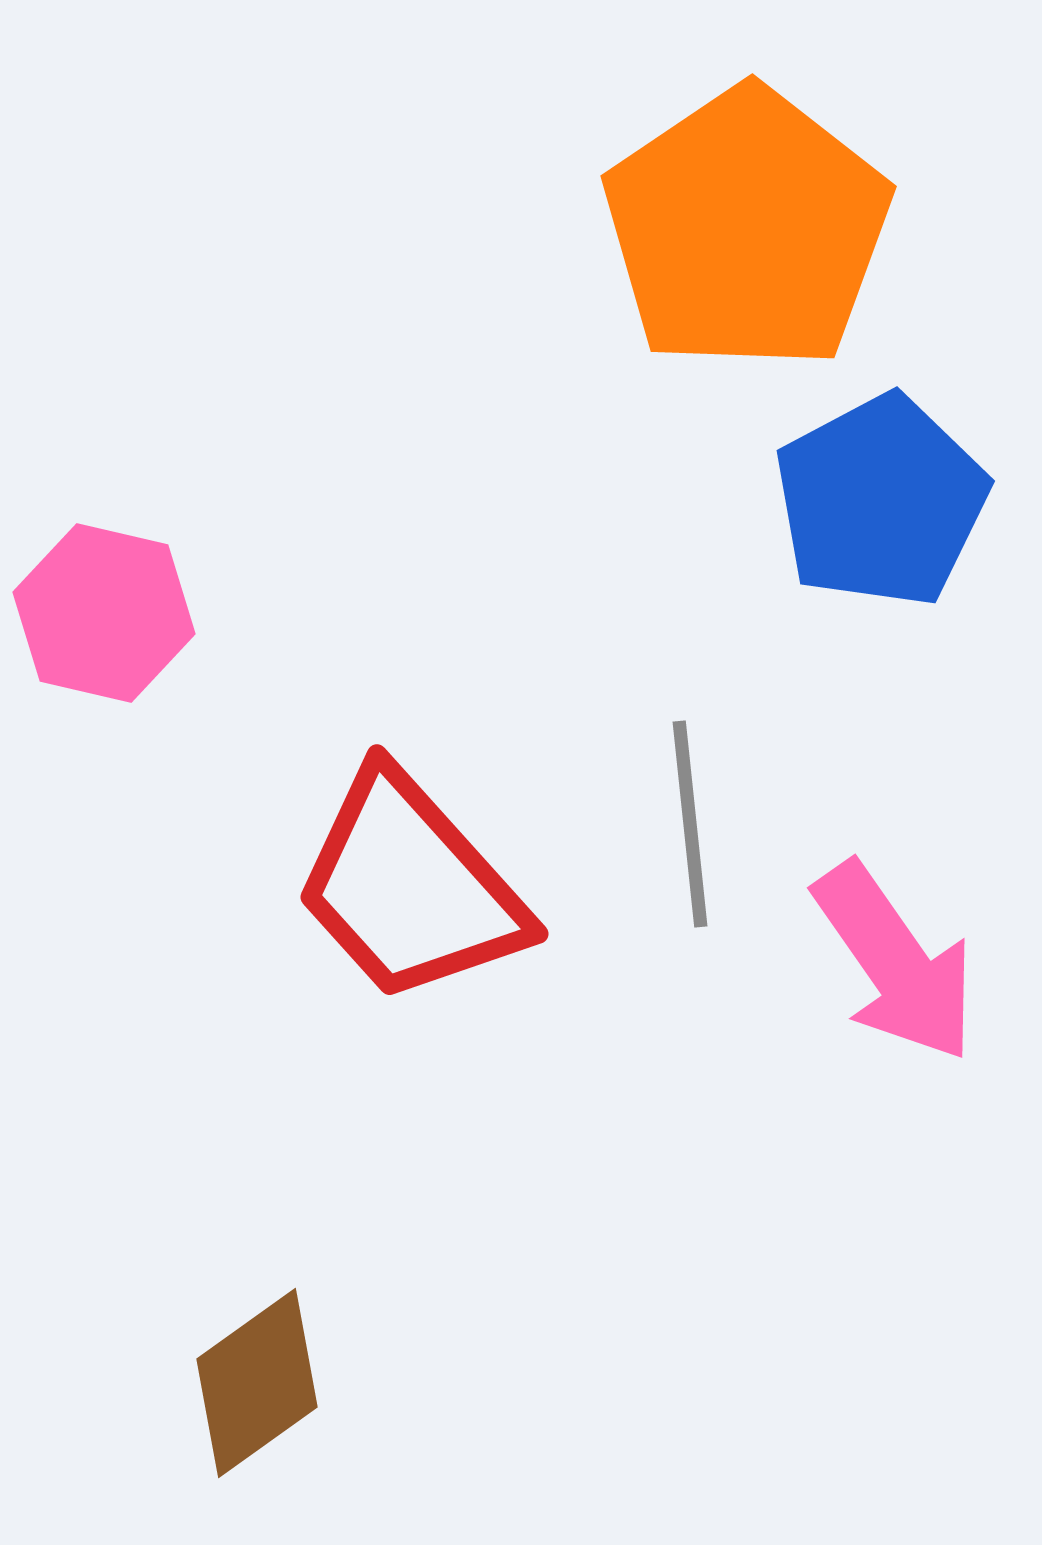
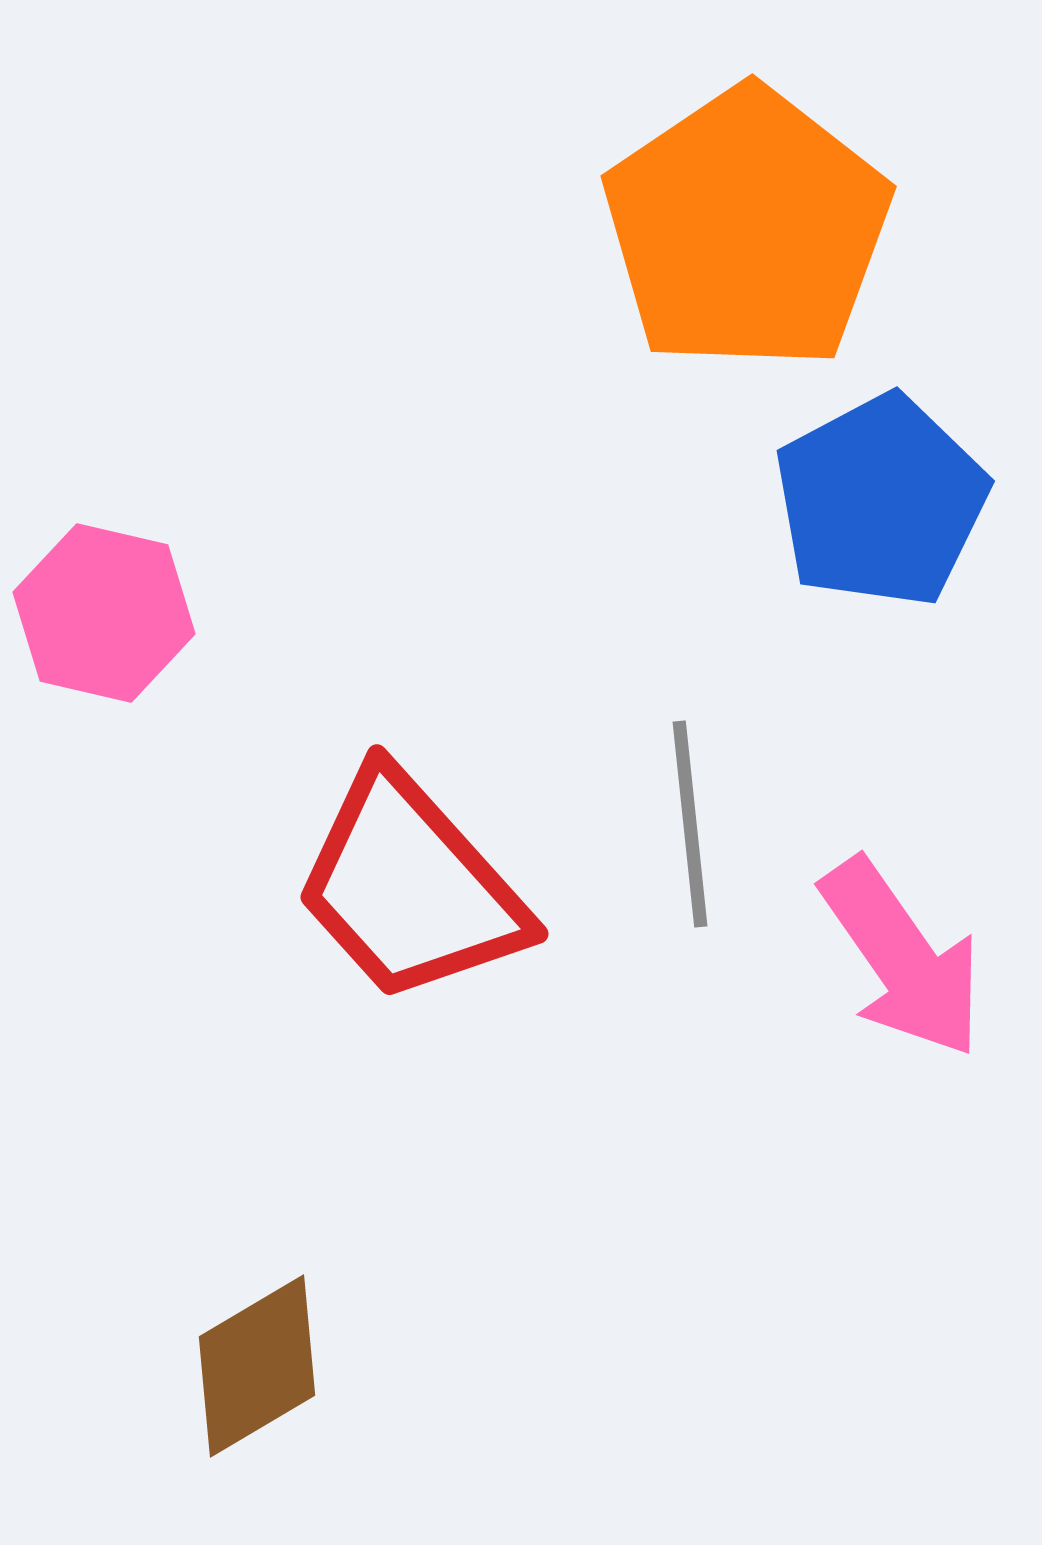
pink arrow: moved 7 px right, 4 px up
brown diamond: moved 17 px up; rotated 5 degrees clockwise
